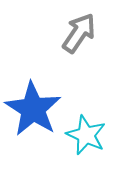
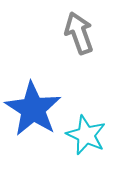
gray arrow: rotated 54 degrees counterclockwise
